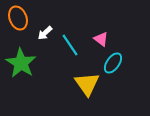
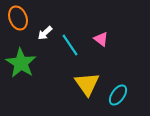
cyan ellipse: moved 5 px right, 32 px down
